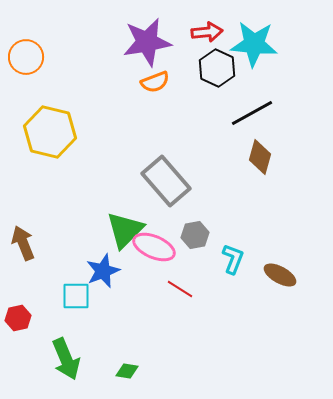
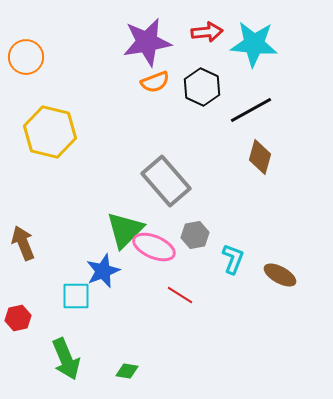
black hexagon: moved 15 px left, 19 px down
black line: moved 1 px left, 3 px up
red line: moved 6 px down
